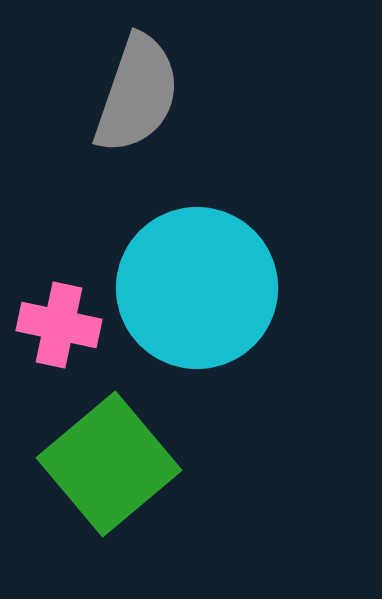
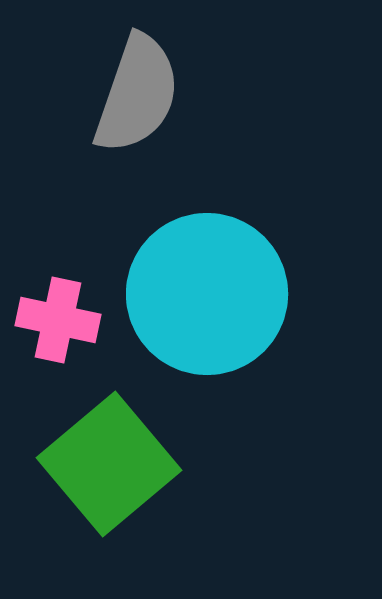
cyan circle: moved 10 px right, 6 px down
pink cross: moved 1 px left, 5 px up
